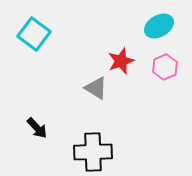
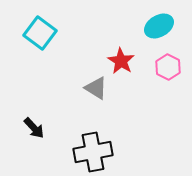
cyan square: moved 6 px right, 1 px up
red star: rotated 20 degrees counterclockwise
pink hexagon: moved 3 px right; rotated 10 degrees counterclockwise
black arrow: moved 3 px left
black cross: rotated 9 degrees counterclockwise
